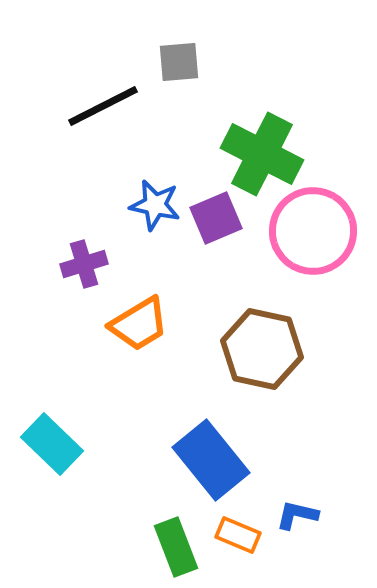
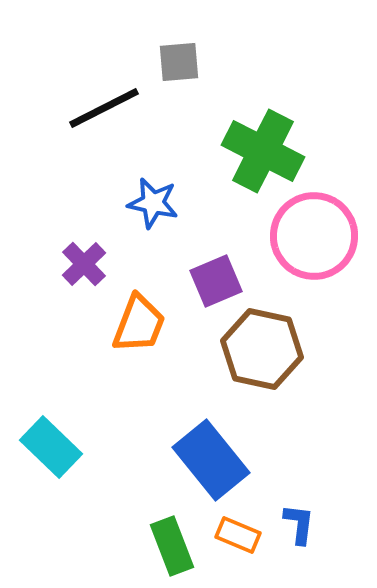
black line: moved 1 px right, 2 px down
green cross: moved 1 px right, 3 px up
blue star: moved 2 px left, 2 px up
purple square: moved 63 px down
pink circle: moved 1 px right, 5 px down
purple cross: rotated 27 degrees counterclockwise
orange trapezoid: rotated 38 degrees counterclockwise
cyan rectangle: moved 1 px left, 3 px down
blue L-shape: moved 2 px right, 9 px down; rotated 84 degrees clockwise
green rectangle: moved 4 px left, 1 px up
